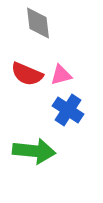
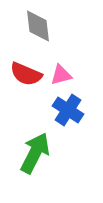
gray diamond: moved 3 px down
red semicircle: moved 1 px left
green arrow: moved 1 px right, 2 px down; rotated 69 degrees counterclockwise
